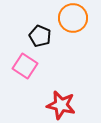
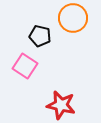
black pentagon: rotated 10 degrees counterclockwise
